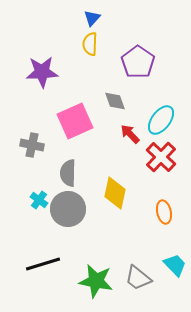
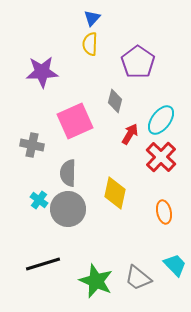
gray diamond: rotated 35 degrees clockwise
red arrow: rotated 75 degrees clockwise
green star: rotated 12 degrees clockwise
